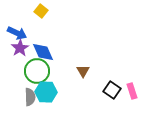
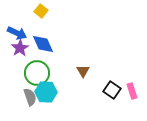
blue diamond: moved 8 px up
green circle: moved 2 px down
gray semicircle: rotated 18 degrees counterclockwise
